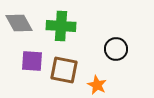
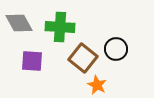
green cross: moved 1 px left, 1 px down
brown square: moved 19 px right, 12 px up; rotated 28 degrees clockwise
